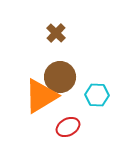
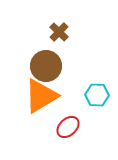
brown cross: moved 3 px right, 1 px up
brown circle: moved 14 px left, 11 px up
red ellipse: rotated 15 degrees counterclockwise
